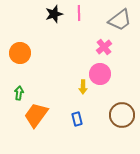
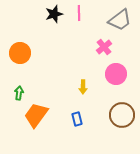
pink circle: moved 16 px right
